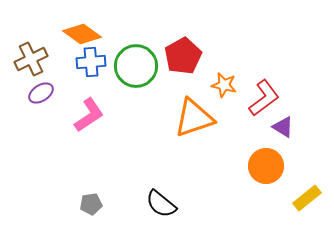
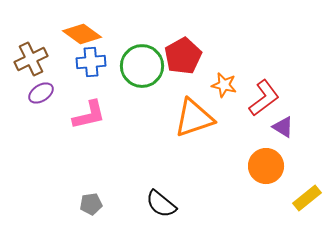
green circle: moved 6 px right
pink L-shape: rotated 21 degrees clockwise
